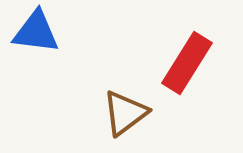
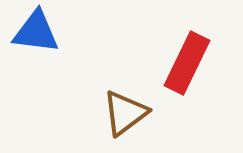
red rectangle: rotated 6 degrees counterclockwise
